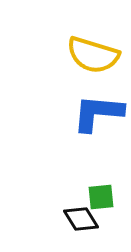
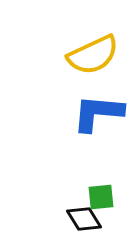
yellow semicircle: rotated 42 degrees counterclockwise
black diamond: moved 3 px right
